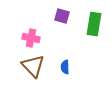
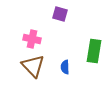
purple square: moved 2 px left, 2 px up
green rectangle: moved 27 px down
pink cross: moved 1 px right, 1 px down
